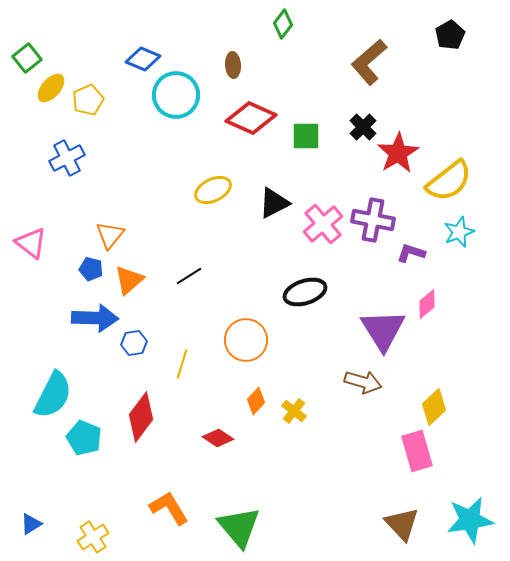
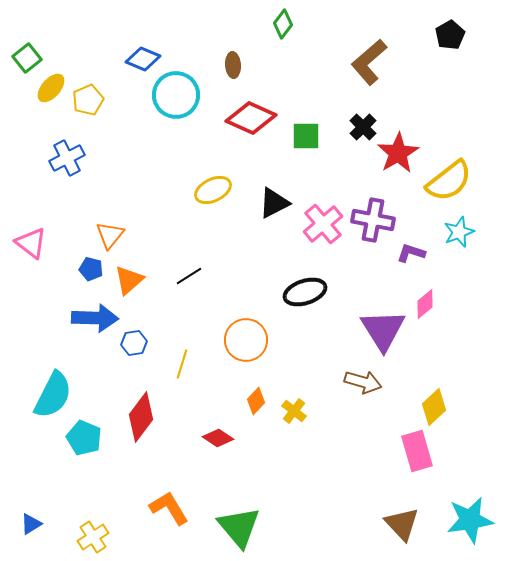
pink diamond at (427, 304): moved 2 px left
